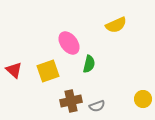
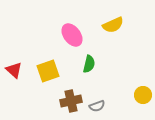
yellow semicircle: moved 3 px left
pink ellipse: moved 3 px right, 8 px up
yellow circle: moved 4 px up
